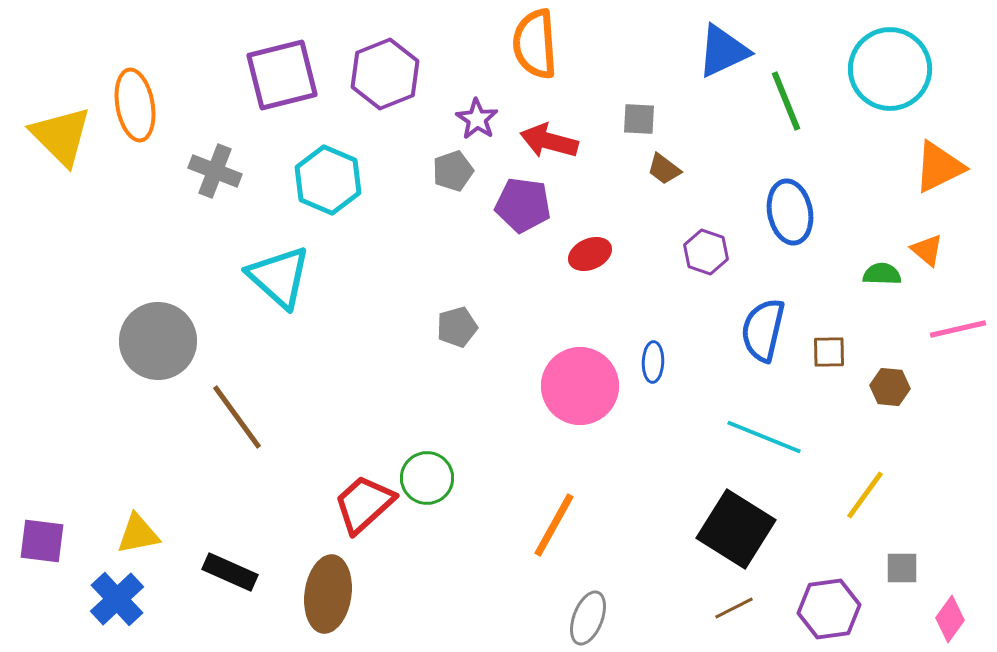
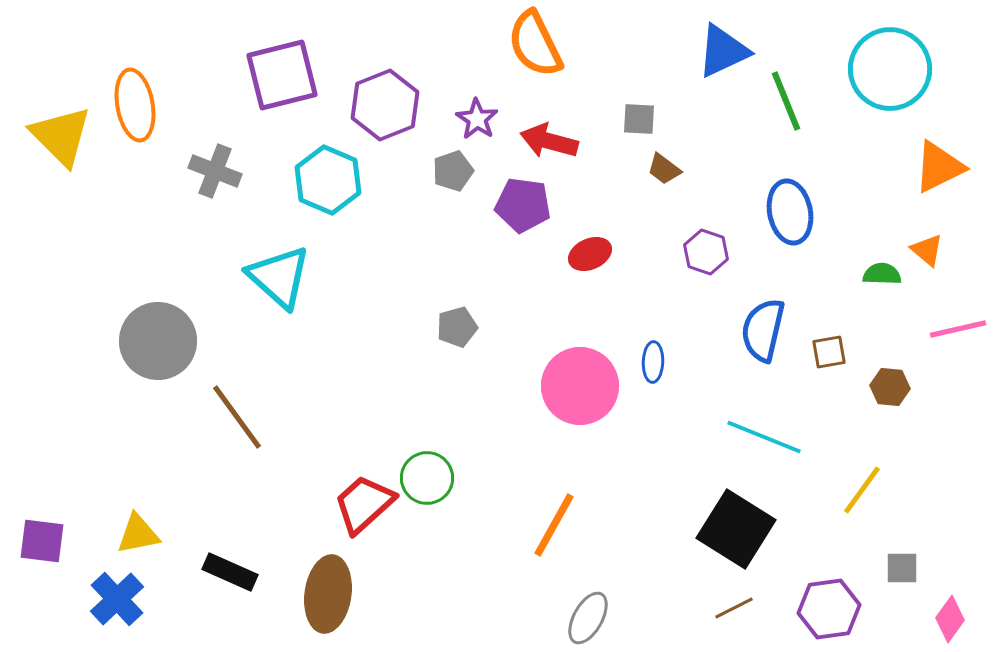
orange semicircle at (535, 44): rotated 22 degrees counterclockwise
purple hexagon at (385, 74): moved 31 px down
brown square at (829, 352): rotated 9 degrees counterclockwise
yellow line at (865, 495): moved 3 px left, 5 px up
gray ellipse at (588, 618): rotated 8 degrees clockwise
